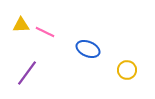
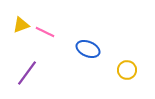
yellow triangle: rotated 18 degrees counterclockwise
